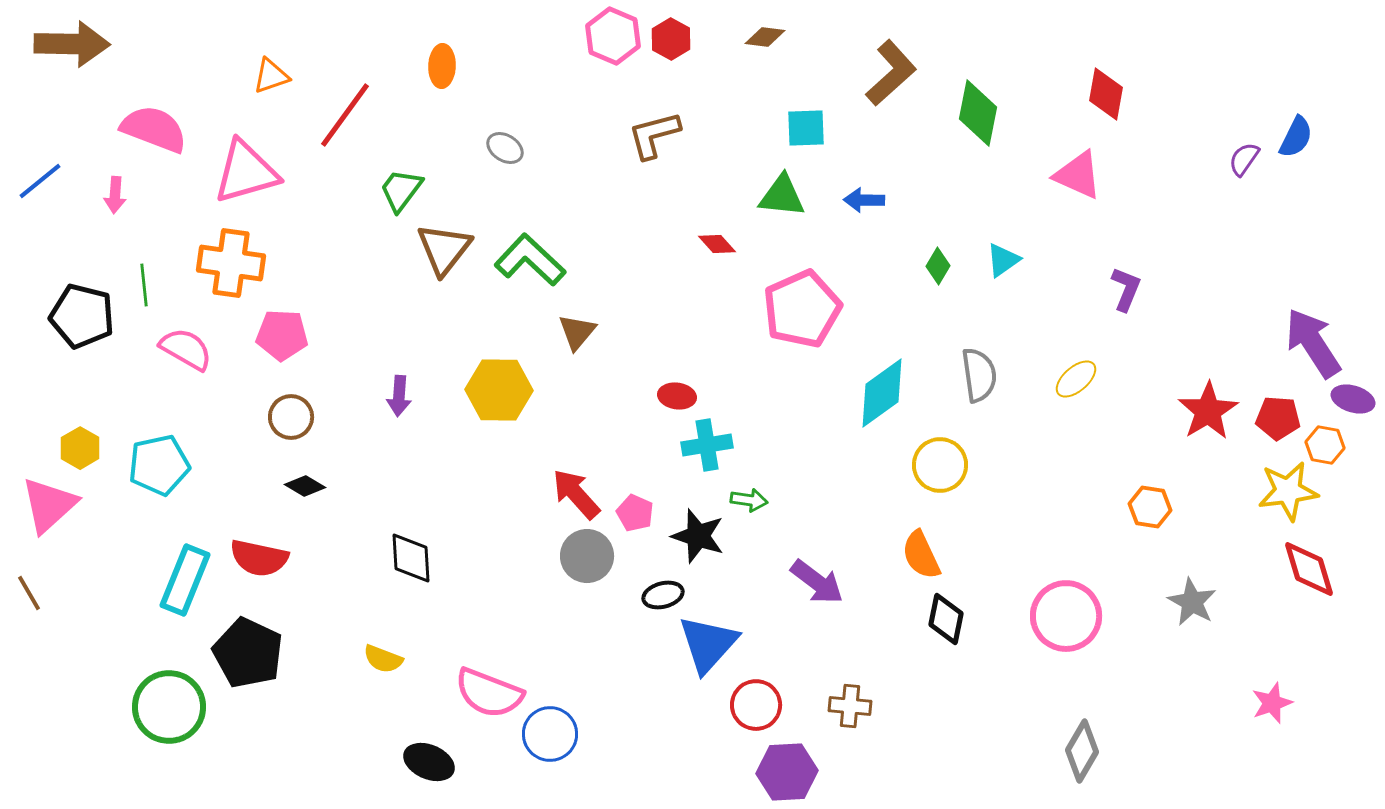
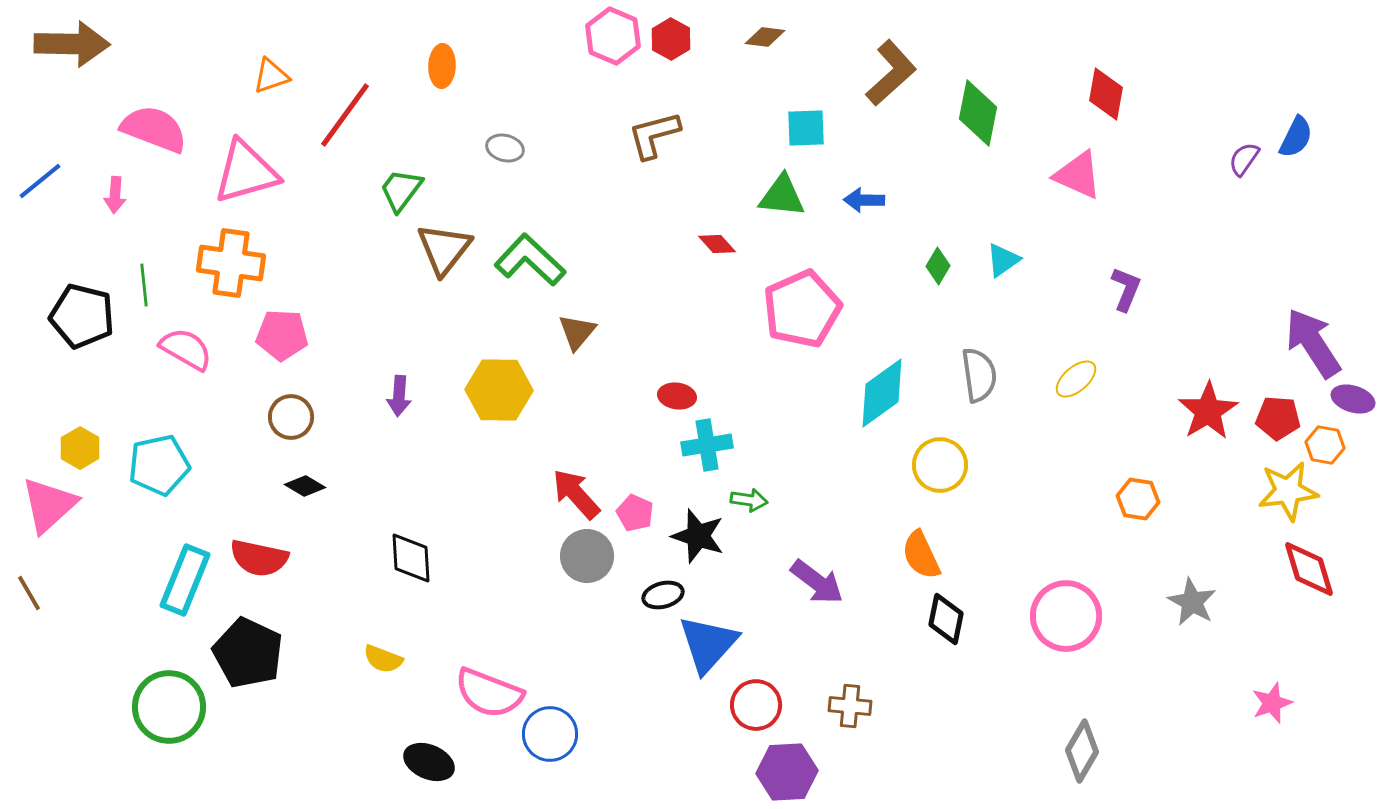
gray ellipse at (505, 148): rotated 18 degrees counterclockwise
orange hexagon at (1150, 507): moved 12 px left, 8 px up
